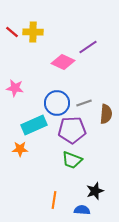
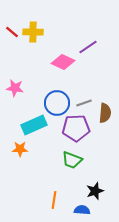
brown semicircle: moved 1 px left, 1 px up
purple pentagon: moved 4 px right, 2 px up
